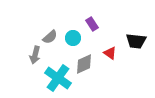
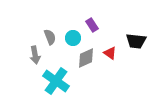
purple rectangle: moved 1 px down
gray semicircle: rotated 70 degrees counterclockwise
gray arrow: rotated 24 degrees counterclockwise
gray diamond: moved 2 px right, 6 px up
cyan cross: moved 2 px left, 3 px down
